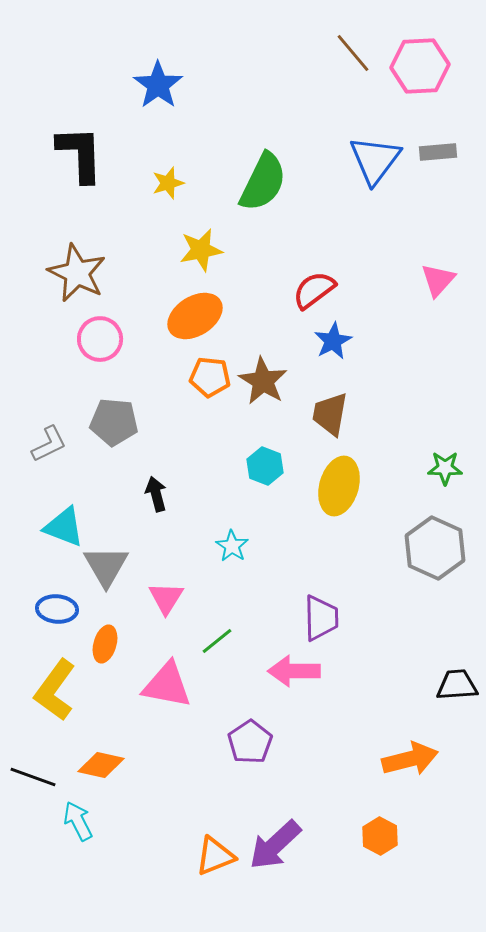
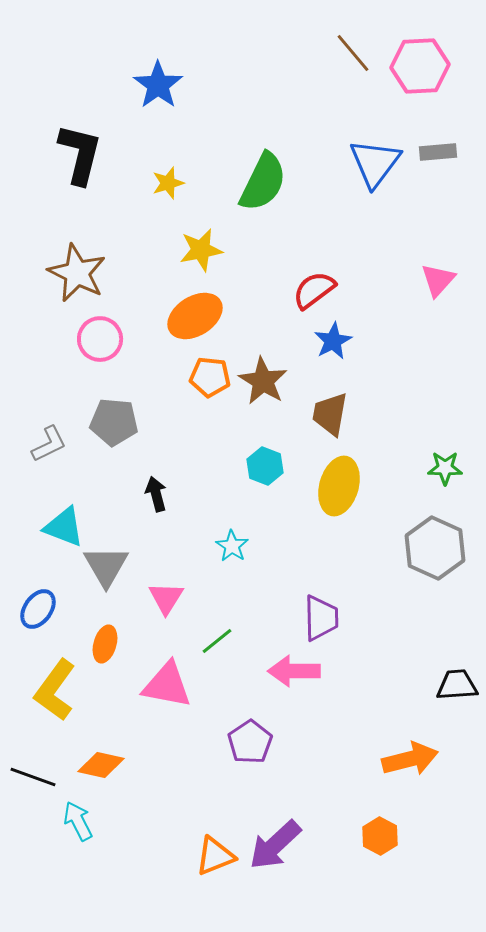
black L-shape at (80, 154): rotated 16 degrees clockwise
blue triangle at (375, 160): moved 3 px down
blue ellipse at (57, 609): moved 19 px left; rotated 60 degrees counterclockwise
